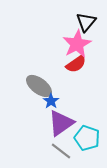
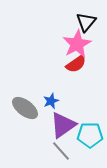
gray ellipse: moved 14 px left, 22 px down
blue star: rotated 14 degrees clockwise
purple triangle: moved 2 px right, 2 px down
cyan pentagon: moved 3 px right, 3 px up; rotated 20 degrees counterclockwise
gray line: rotated 10 degrees clockwise
